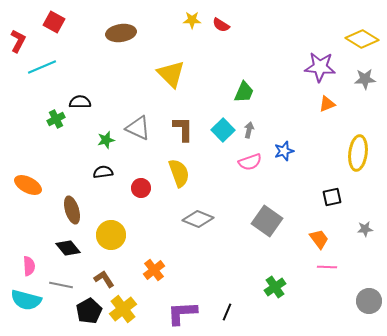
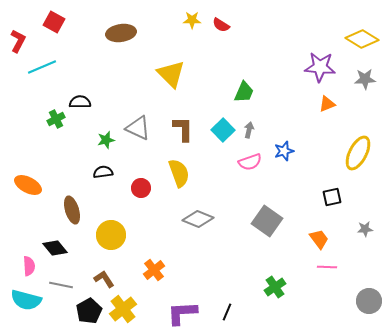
yellow ellipse at (358, 153): rotated 20 degrees clockwise
black diamond at (68, 248): moved 13 px left
